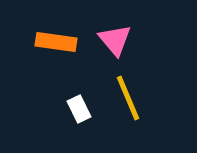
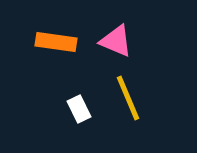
pink triangle: moved 1 px right, 1 px down; rotated 27 degrees counterclockwise
